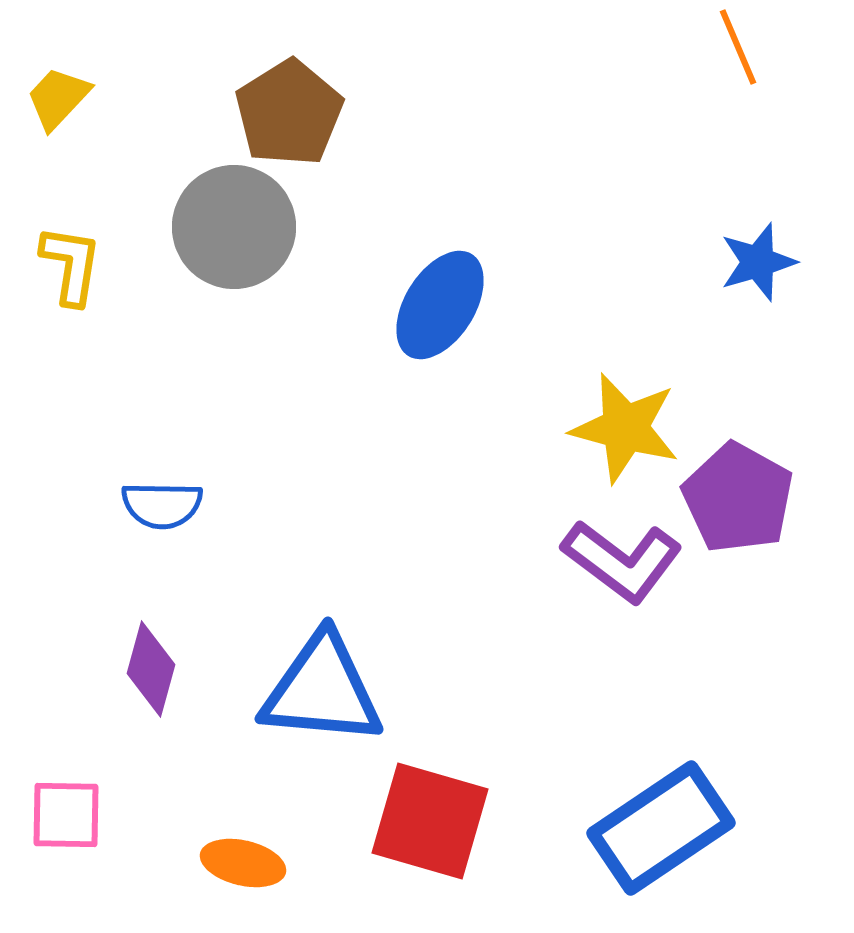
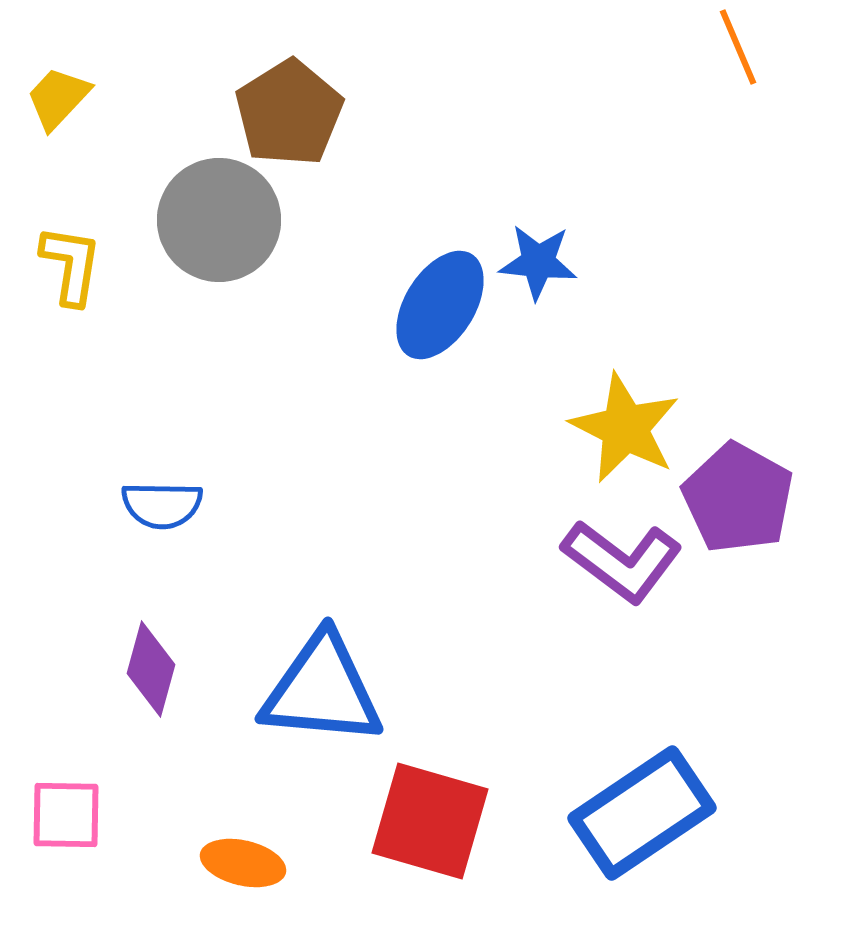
gray circle: moved 15 px left, 7 px up
blue star: moved 220 px left; rotated 22 degrees clockwise
yellow star: rotated 12 degrees clockwise
blue rectangle: moved 19 px left, 15 px up
